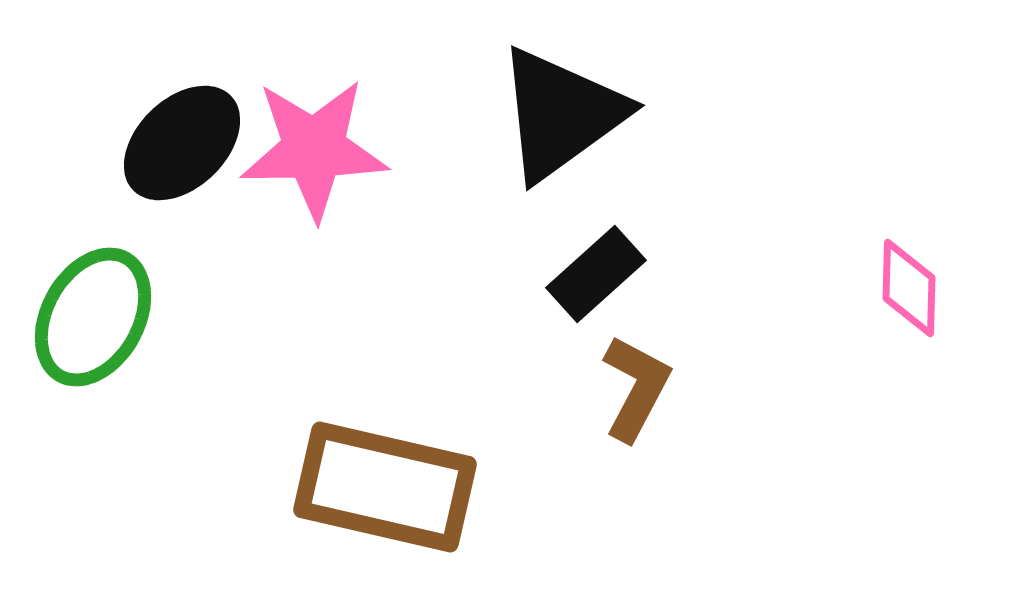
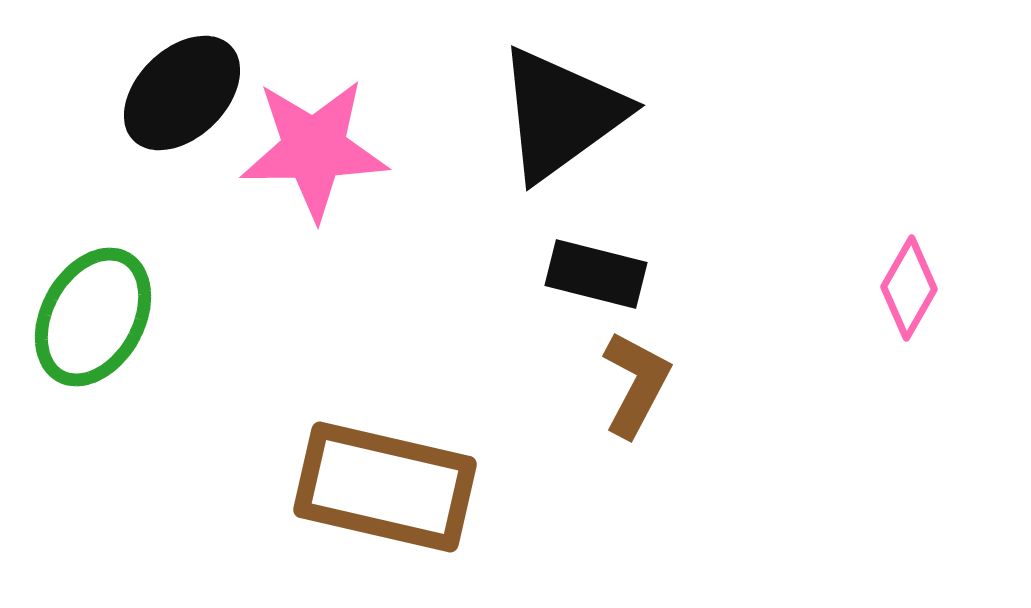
black ellipse: moved 50 px up
black rectangle: rotated 56 degrees clockwise
pink diamond: rotated 28 degrees clockwise
brown L-shape: moved 4 px up
